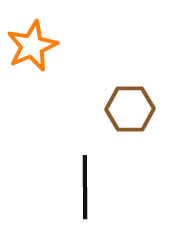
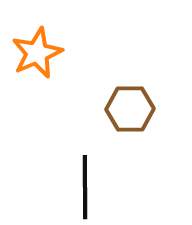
orange star: moved 5 px right, 7 px down
